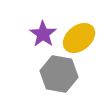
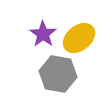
gray hexagon: moved 1 px left
